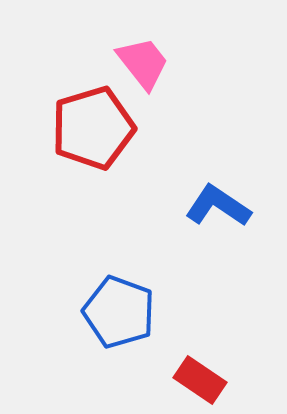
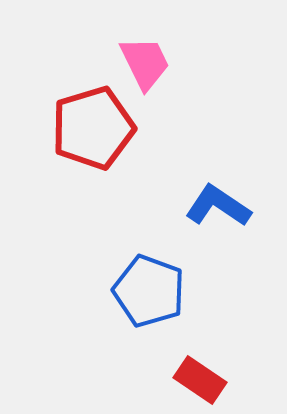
pink trapezoid: moved 2 px right; rotated 12 degrees clockwise
blue pentagon: moved 30 px right, 21 px up
